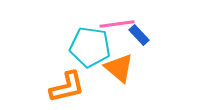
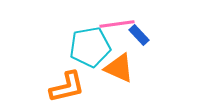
cyan pentagon: rotated 18 degrees counterclockwise
orange triangle: rotated 16 degrees counterclockwise
